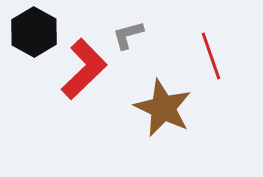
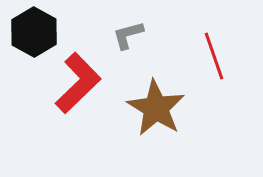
red line: moved 3 px right
red L-shape: moved 6 px left, 14 px down
brown star: moved 7 px left; rotated 6 degrees clockwise
